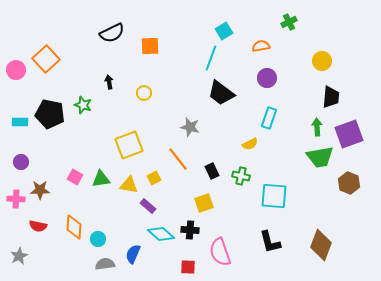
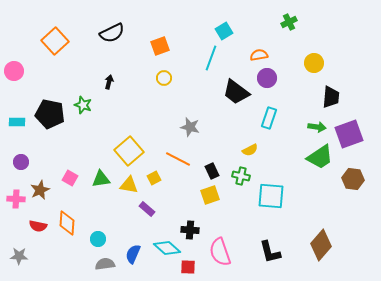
orange square at (150, 46): moved 10 px right; rotated 18 degrees counterclockwise
orange semicircle at (261, 46): moved 2 px left, 9 px down
orange square at (46, 59): moved 9 px right, 18 px up
yellow circle at (322, 61): moved 8 px left, 2 px down
pink circle at (16, 70): moved 2 px left, 1 px down
black arrow at (109, 82): rotated 24 degrees clockwise
yellow circle at (144, 93): moved 20 px right, 15 px up
black trapezoid at (221, 93): moved 15 px right, 1 px up
cyan rectangle at (20, 122): moved 3 px left
green arrow at (317, 127): rotated 102 degrees clockwise
yellow semicircle at (250, 144): moved 6 px down
yellow square at (129, 145): moved 6 px down; rotated 20 degrees counterclockwise
green trapezoid at (320, 157): rotated 24 degrees counterclockwise
orange line at (178, 159): rotated 25 degrees counterclockwise
pink square at (75, 177): moved 5 px left, 1 px down
brown hexagon at (349, 183): moved 4 px right, 4 px up; rotated 15 degrees counterclockwise
brown star at (40, 190): rotated 24 degrees counterclockwise
cyan square at (274, 196): moved 3 px left
yellow square at (204, 203): moved 6 px right, 8 px up
purple rectangle at (148, 206): moved 1 px left, 3 px down
orange diamond at (74, 227): moved 7 px left, 4 px up
cyan diamond at (161, 234): moved 6 px right, 14 px down
black L-shape at (270, 242): moved 10 px down
brown diamond at (321, 245): rotated 20 degrees clockwise
gray star at (19, 256): rotated 30 degrees clockwise
